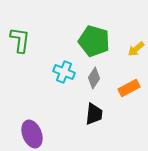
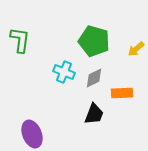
gray diamond: rotated 30 degrees clockwise
orange rectangle: moved 7 px left, 5 px down; rotated 25 degrees clockwise
black trapezoid: rotated 15 degrees clockwise
